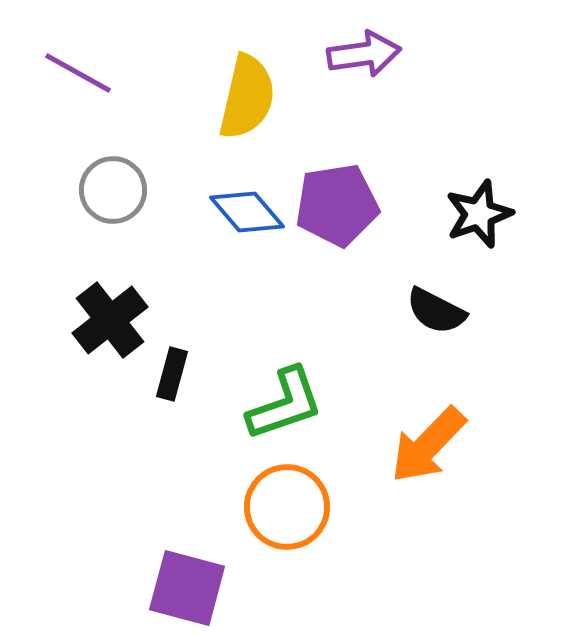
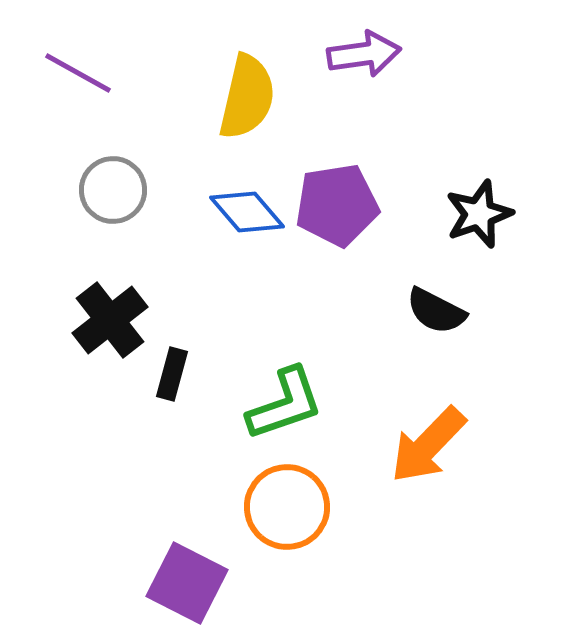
purple square: moved 5 px up; rotated 12 degrees clockwise
